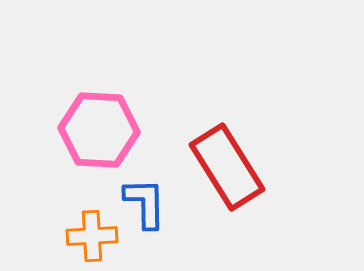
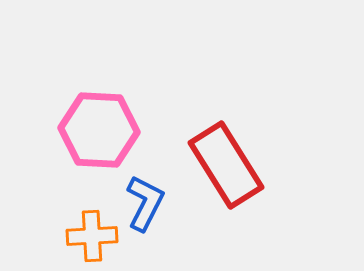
red rectangle: moved 1 px left, 2 px up
blue L-shape: rotated 28 degrees clockwise
